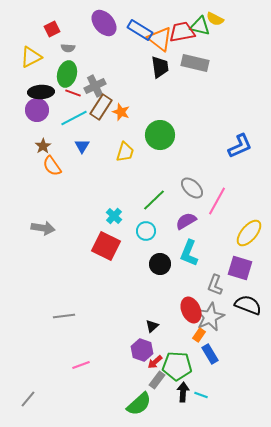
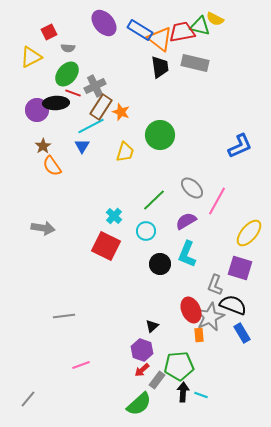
red square at (52, 29): moved 3 px left, 3 px down
green ellipse at (67, 74): rotated 25 degrees clockwise
black ellipse at (41, 92): moved 15 px right, 11 px down
cyan line at (74, 118): moved 17 px right, 8 px down
cyan L-shape at (189, 253): moved 2 px left, 1 px down
black semicircle at (248, 305): moved 15 px left
orange rectangle at (199, 335): rotated 40 degrees counterclockwise
blue rectangle at (210, 354): moved 32 px right, 21 px up
red arrow at (155, 362): moved 13 px left, 8 px down
green pentagon at (177, 366): moved 2 px right; rotated 8 degrees counterclockwise
